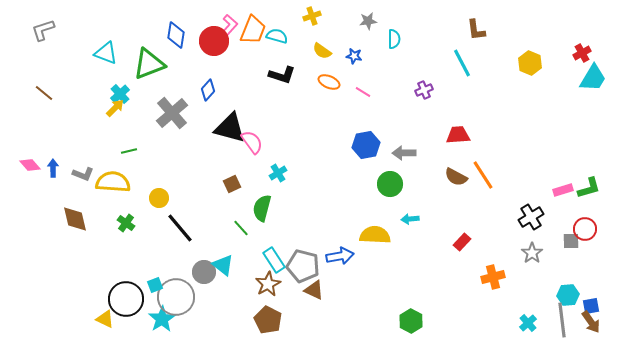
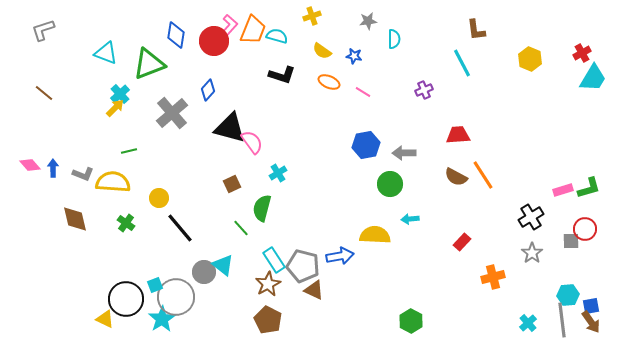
yellow hexagon at (530, 63): moved 4 px up
